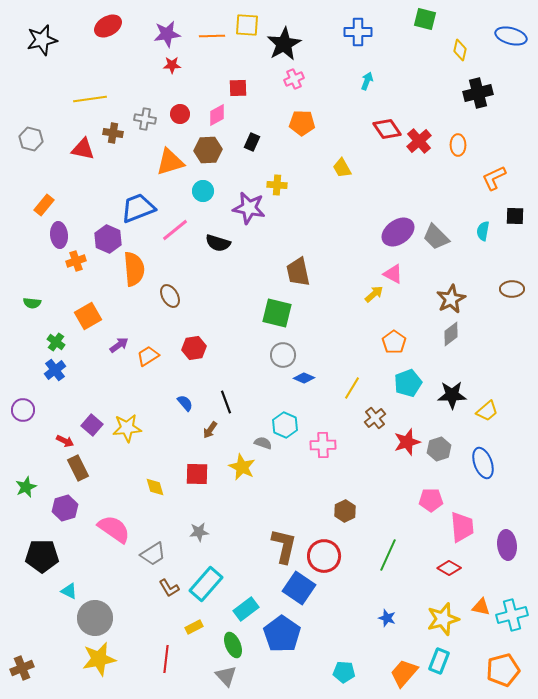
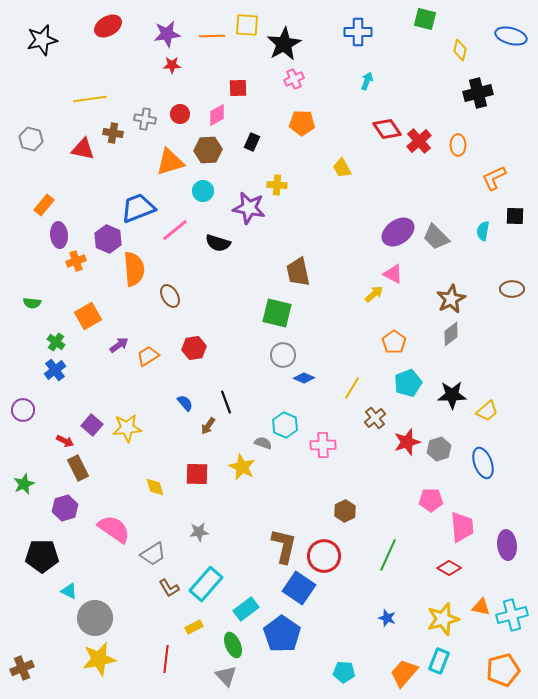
brown arrow at (210, 430): moved 2 px left, 4 px up
green star at (26, 487): moved 2 px left, 3 px up
